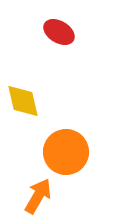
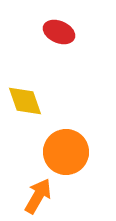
red ellipse: rotated 8 degrees counterclockwise
yellow diamond: moved 2 px right; rotated 6 degrees counterclockwise
